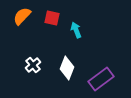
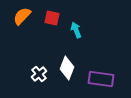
white cross: moved 6 px right, 9 px down
purple rectangle: rotated 45 degrees clockwise
